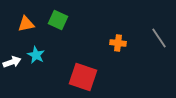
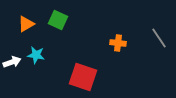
orange triangle: rotated 18 degrees counterclockwise
cyan star: rotated 18 degrees counterclockwise
